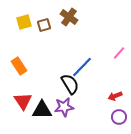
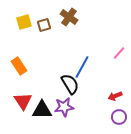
blue line: rotated 15 degrees counterclockwise
